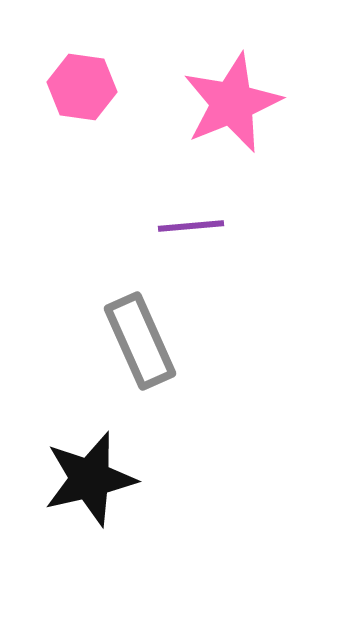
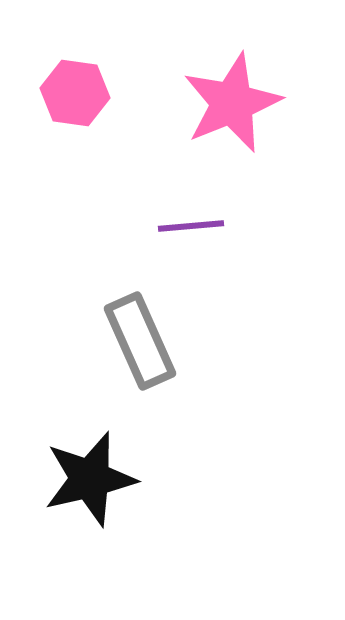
pink hexagon: moved 7 px left, 6 px down
